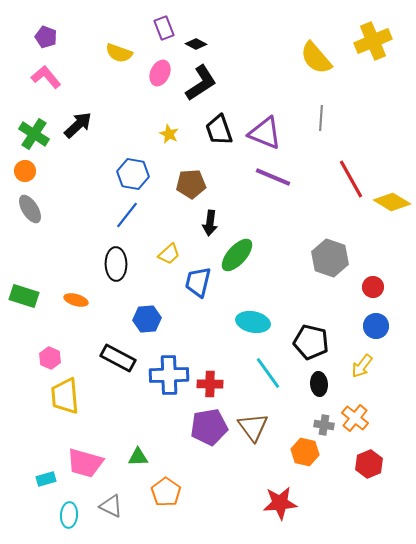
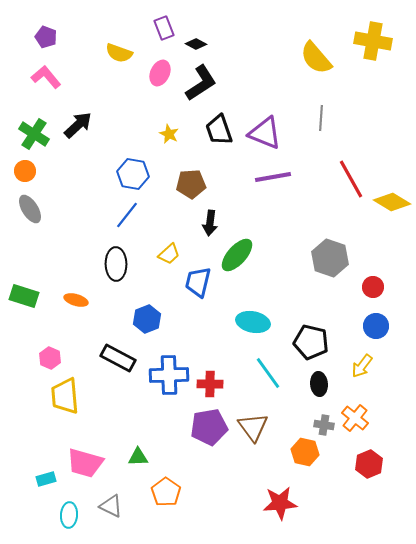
yellow cross at (373, 41): rotated 33 degrees clockwise
purple line at (273, 177): rotated 33 degrees counterclockwise
blue hexagon at (147, 319): rotated 16 degrees counterclockwise
